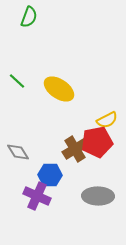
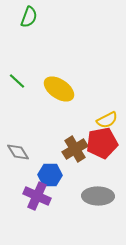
red pentagon: moved 5 px right, 1 px down
